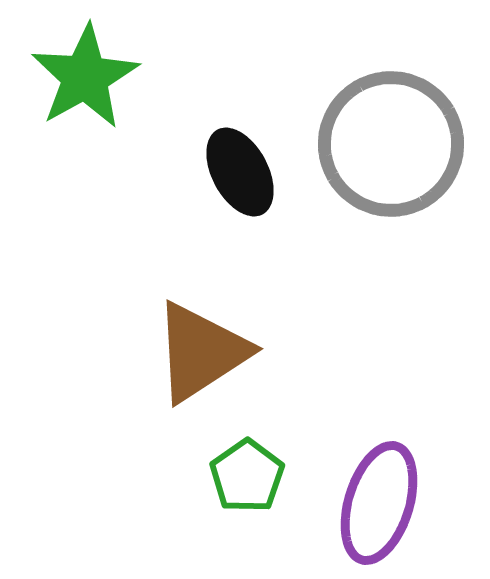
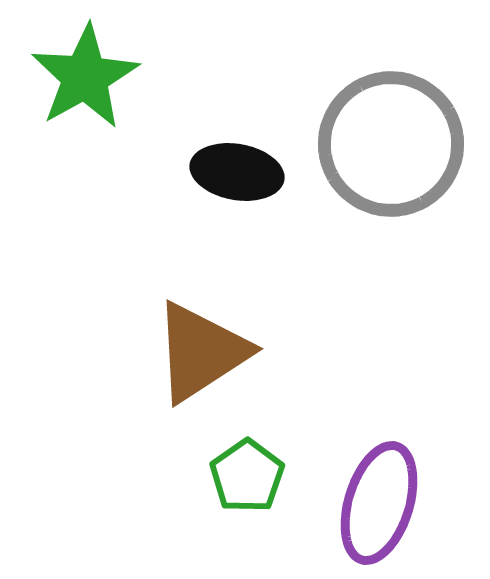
black ellipse: moved 3 px left; rotated 52 degrees counterclockwise
